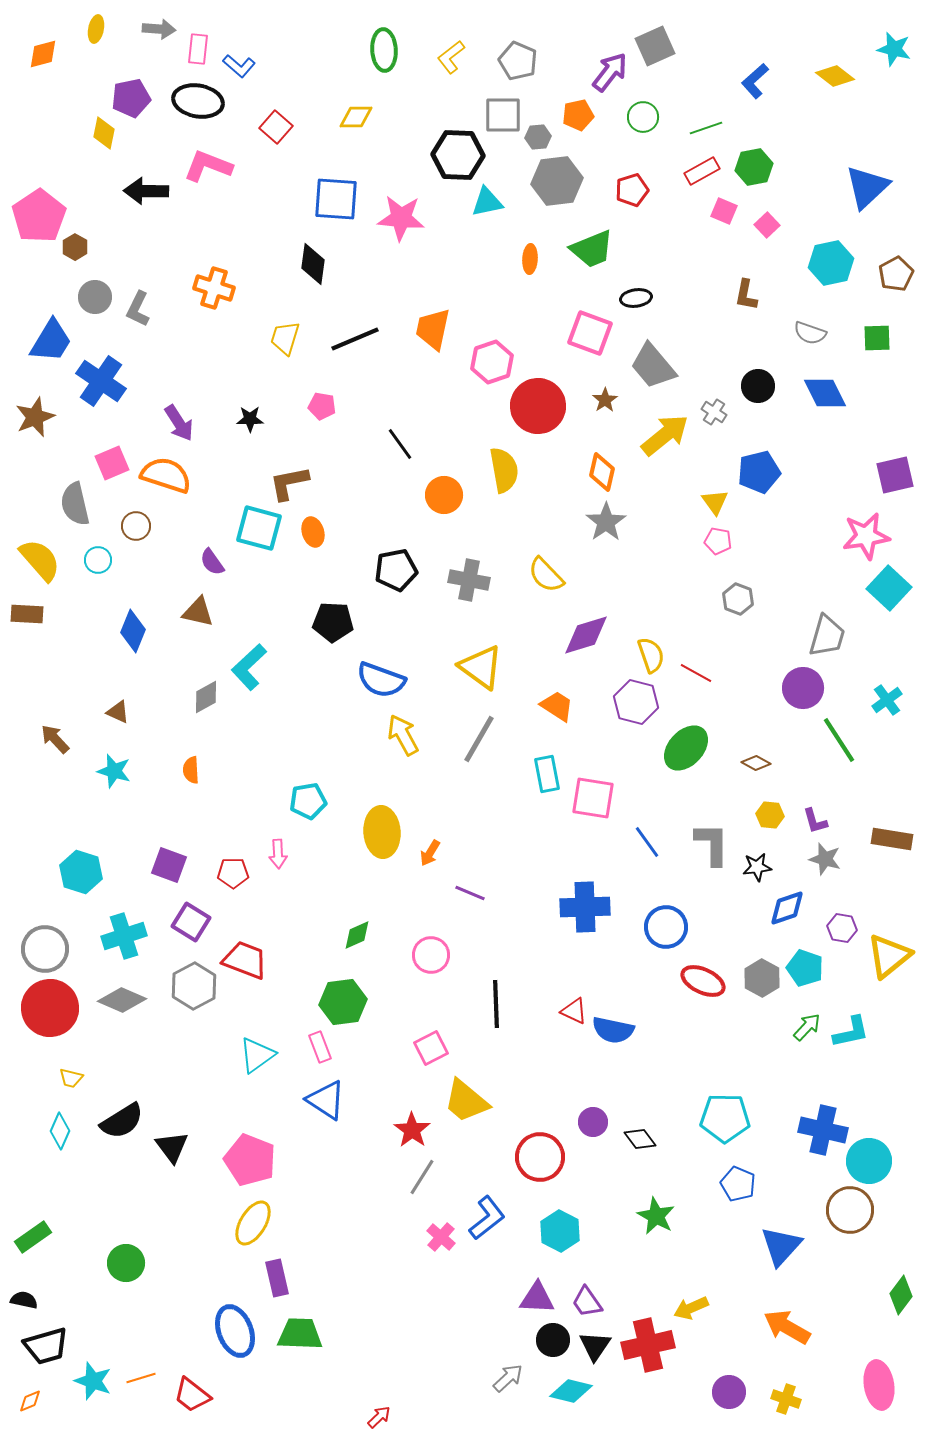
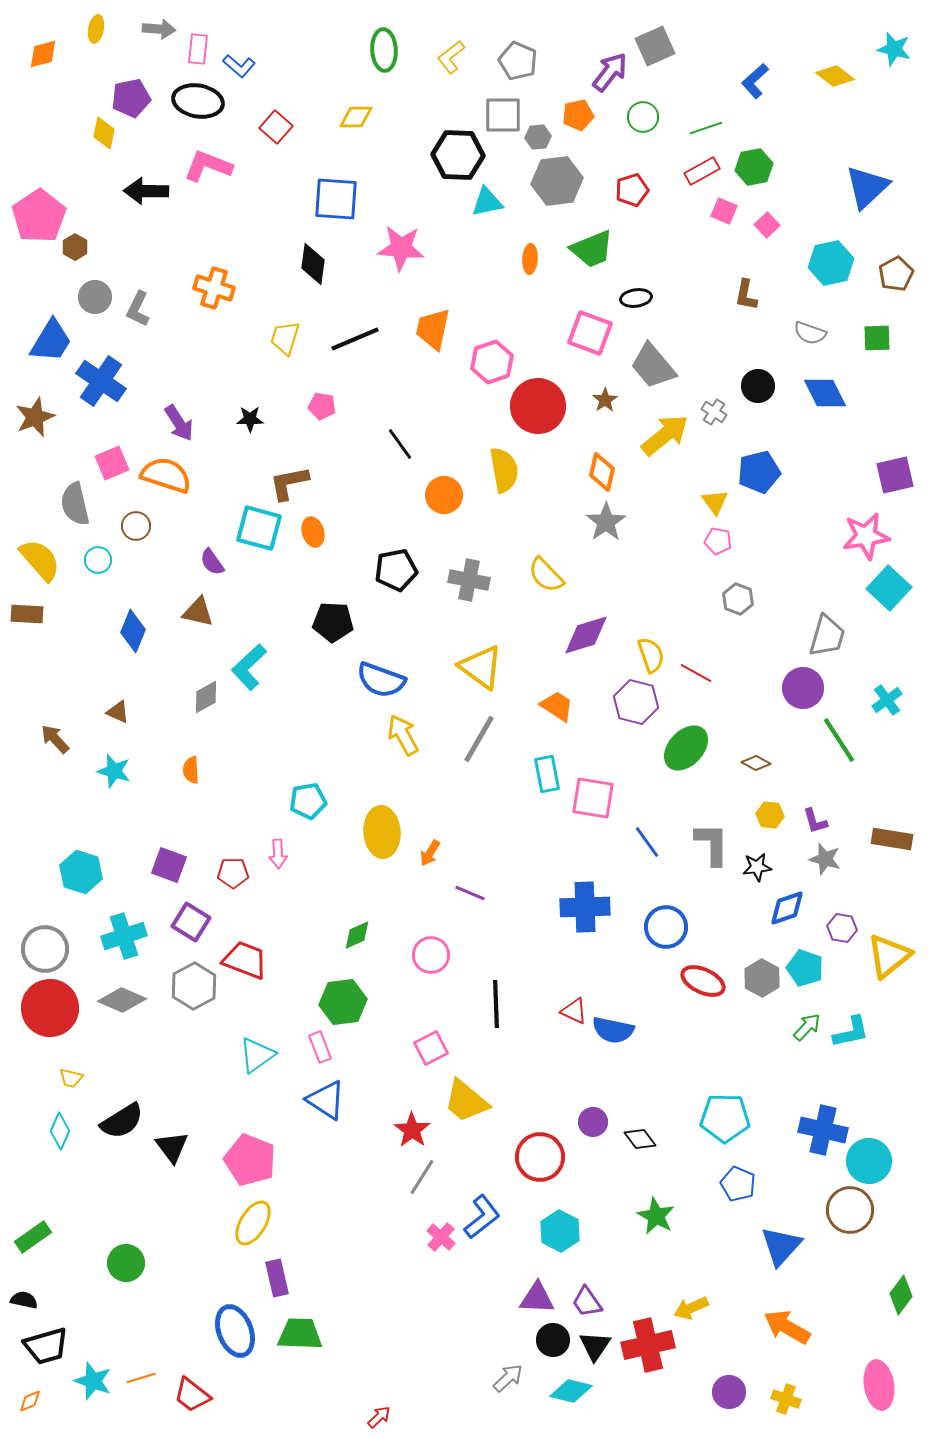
pink star at (401, 218): moved 30 px down
blue L-shape at (487, 1218): moved 5 px left, 1 px up
